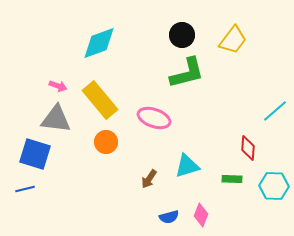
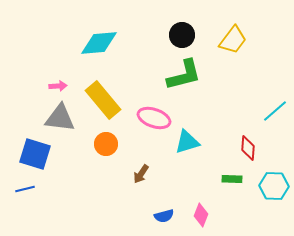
cyan diamond: rotated 15 degrees clockwise
green L-shape: moved 3 px left, 2 px down
pink arrow: rotated 24 degrees counterclockwise
yellow rectangle: moved 3 px right
gray triangle: moved 4 px right, 1 px up
orange circle: moved 2 px down
cyan triangle: moved 24 px up
brown arrow: moved 8 px left, 5 px up
blue semicircle: moved 5 px left, 1 px up
